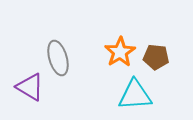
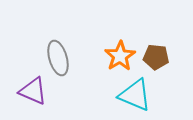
orange star: moved 4 px down
purple triangle: moved 3 px right, 4 px down; rotated 8 degrees counterclockwise
cyan triangle: rotated 27 degrees clockwise
